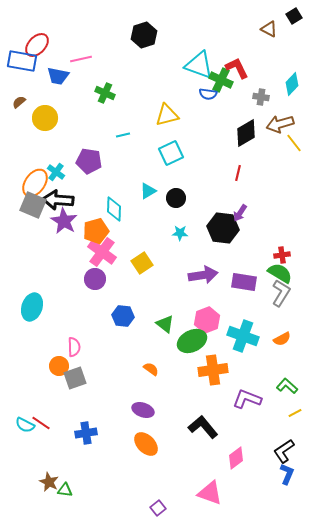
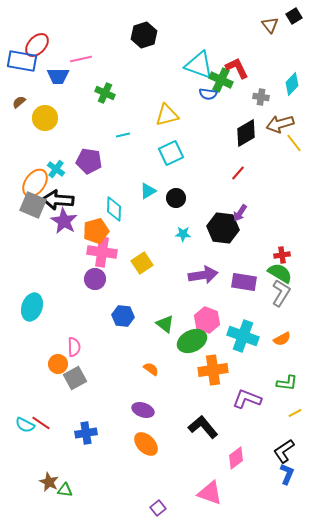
brown triangle at (269, 29): moved 1 px right, 4 px up; rotated 24 degrees clockwise
blue trapezoid at (58, 76): rotated 10 degrees counterclockwise
cyan cross at (56, 172): moved 3 px up
red line at (238, 173): rotated 28 degrees clockwise
cyan star at (180, 233): moved 3 px right, 1 px down
pink cross at (102, 252): rotated 28 degrees counterclockwise
pink hexagon at (207, 320): rotated 20 degrees counterclockwise
orange circle at (59, 366): moved 1 px left, 2 px up
gray square at (75, 378): rotated 10 degrees counterclockwise
green L-shape at (287, 386): moved 3 px up; rotated 145 degrees clockwise
